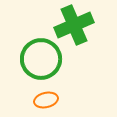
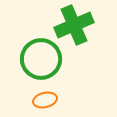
orange ellipse: moved 1 px left
